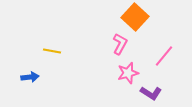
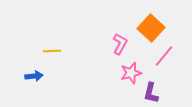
orange square: moved 16 px right, 11 px down
yellow line: rotated 12 degrees counterclockwise
pink star: moved 3 px right
blue arrow: moved 4 px right, 1 px up
purple L-shape: rotated 70 degrees clockwise
